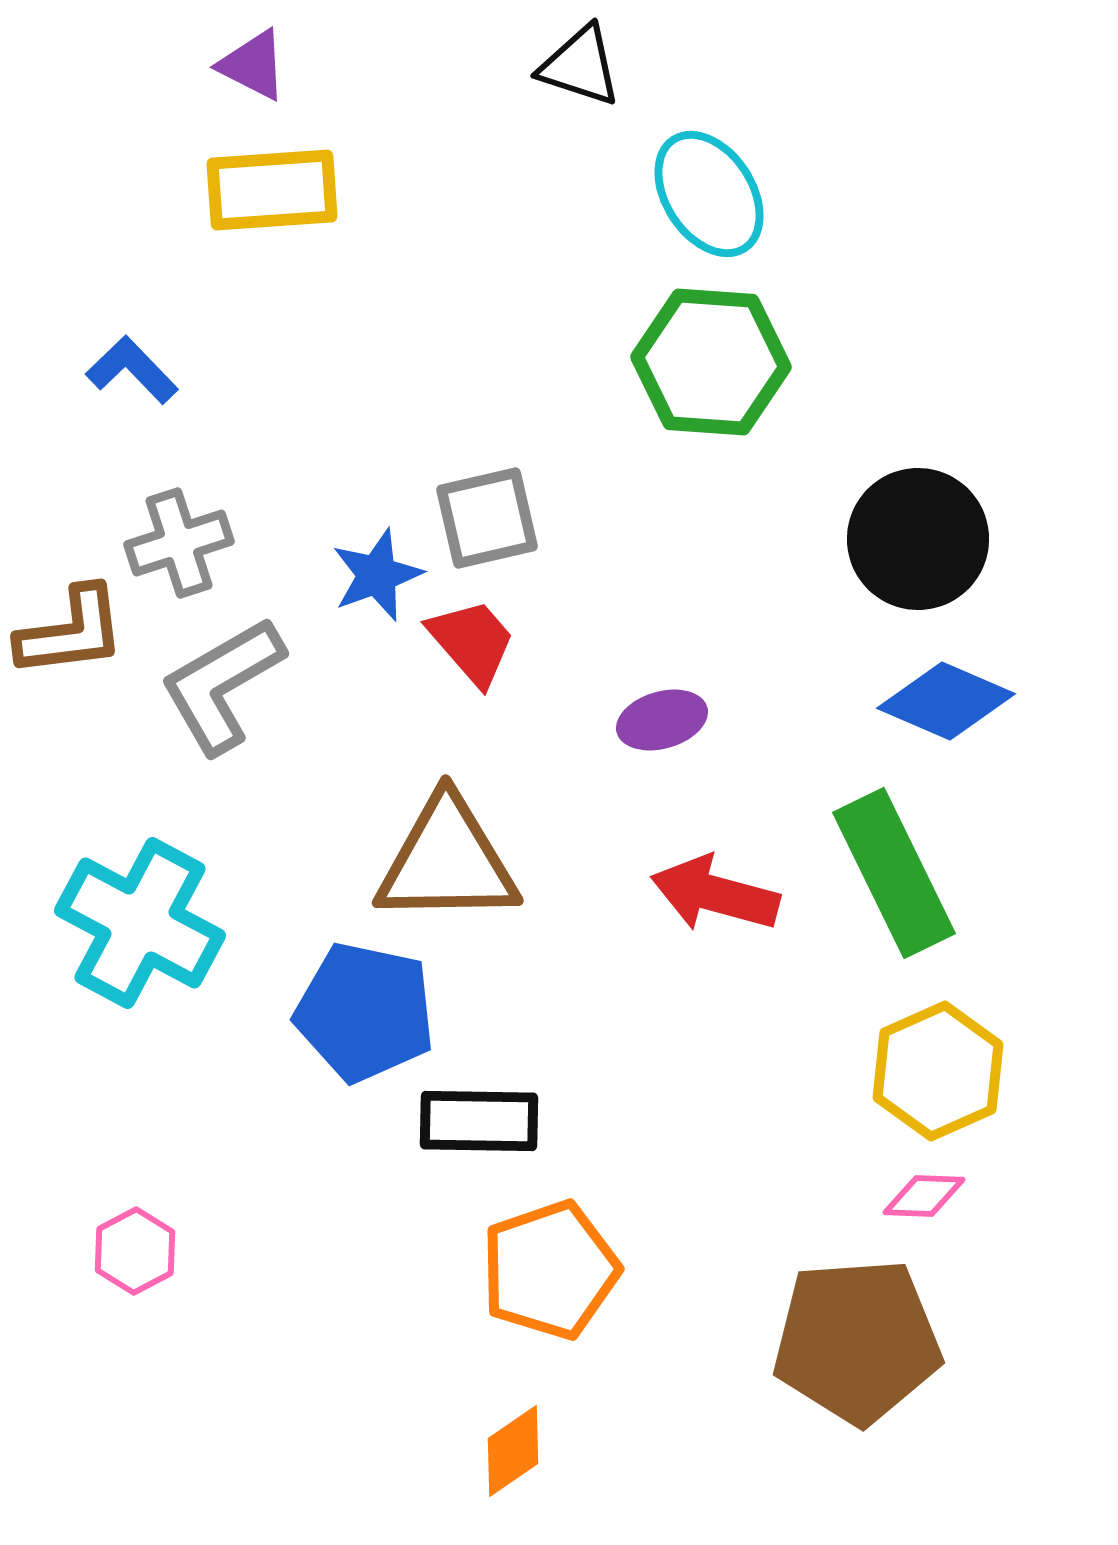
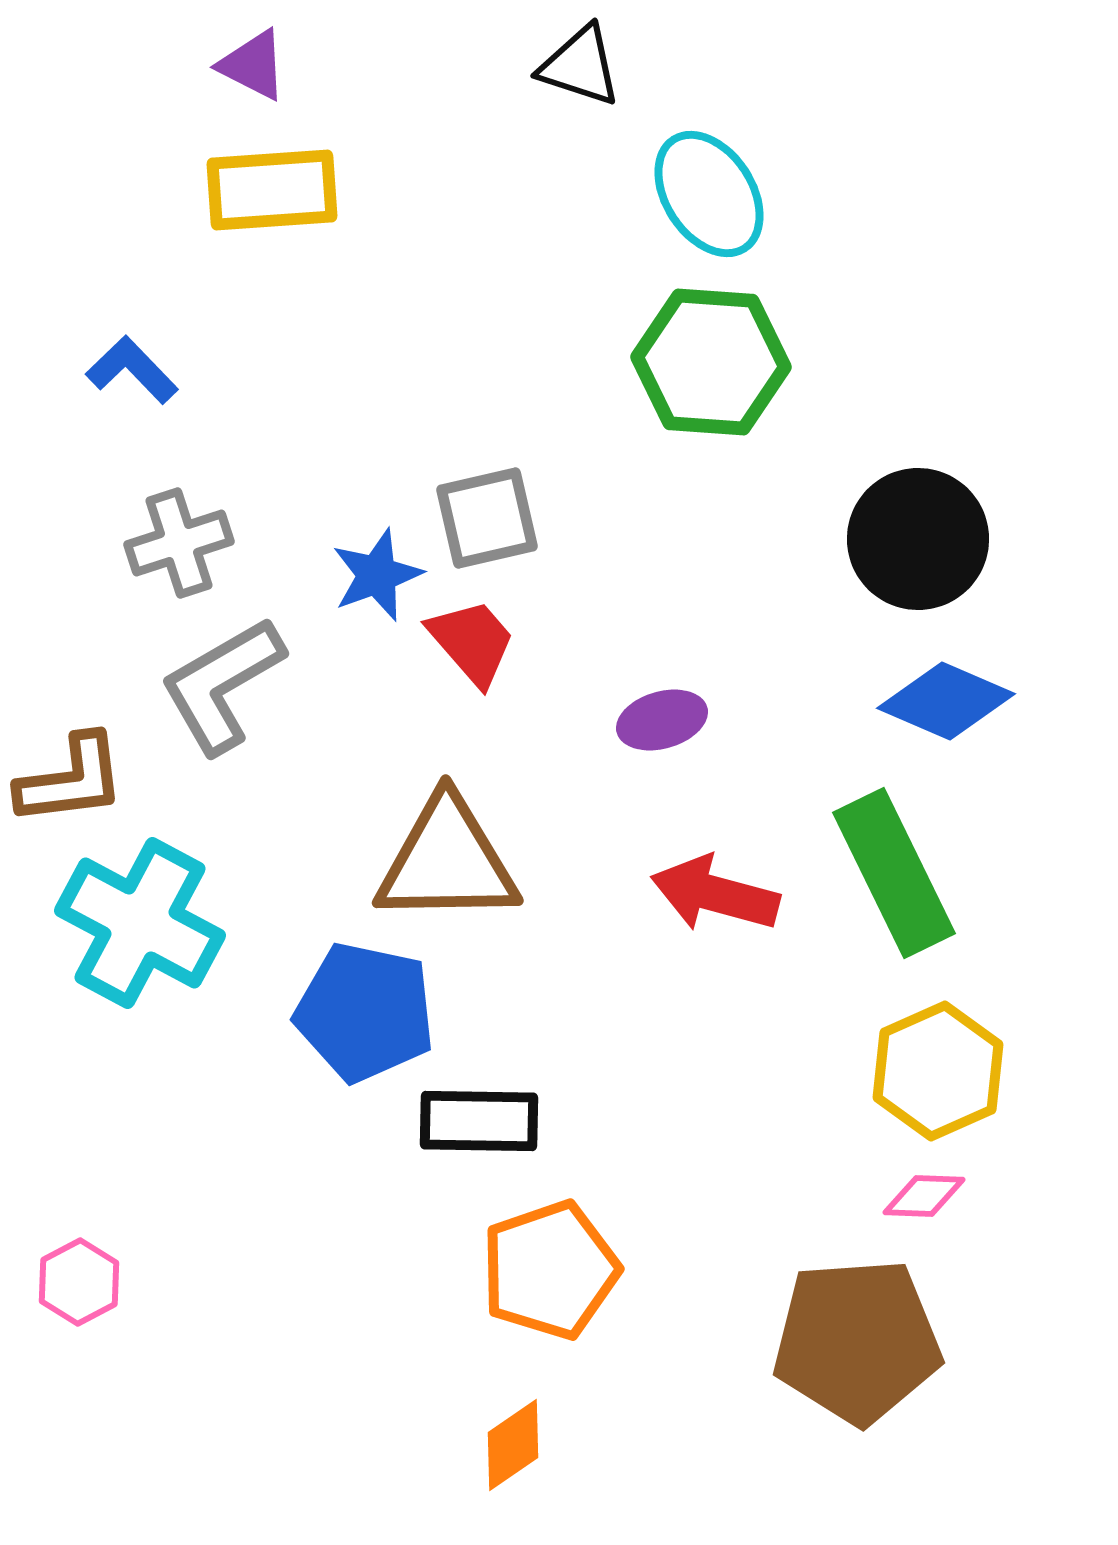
brown L-shape: moved 148 px down
pink hexagon: moved 56 px left, 31 px down
orange diamond: moved 6 px up
